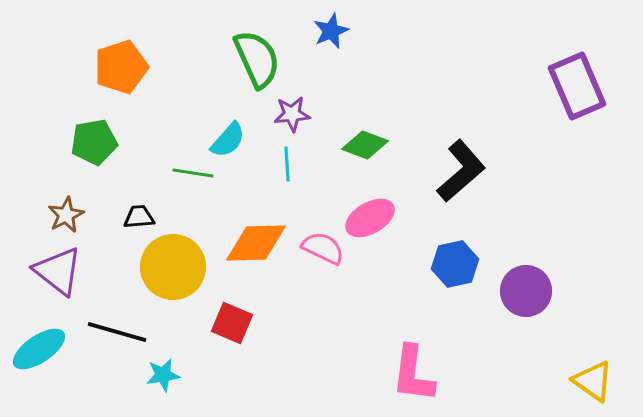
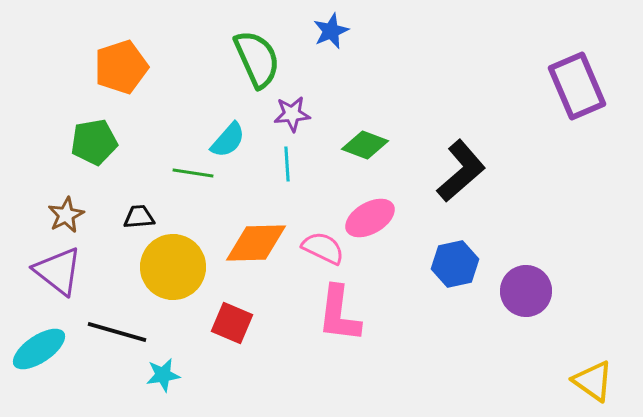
pink L-shape: moved 74 px left, 60 px up
